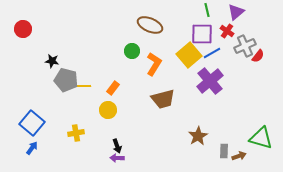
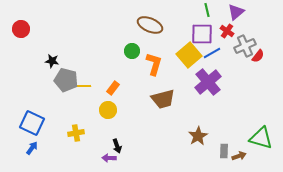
red circle: moved 2 px left
orange L-shape: rotated 15 degrees counterclockwise
purple cross: moved 2 px left, 1 px down
blue square: rotated 15 degrees counterclockwise
purple arrow: moved 8 px left
